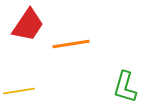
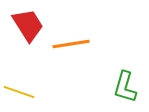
red trapezoid: rotated 66 degrees counterclockwise
yellow line: moved 1 px down; rotated 28 degrees clockwise
